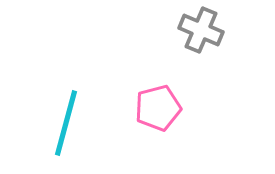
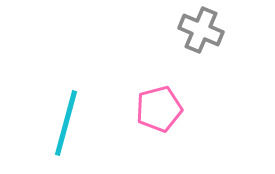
pink pentagon: moved 1 px right, 1 px down
